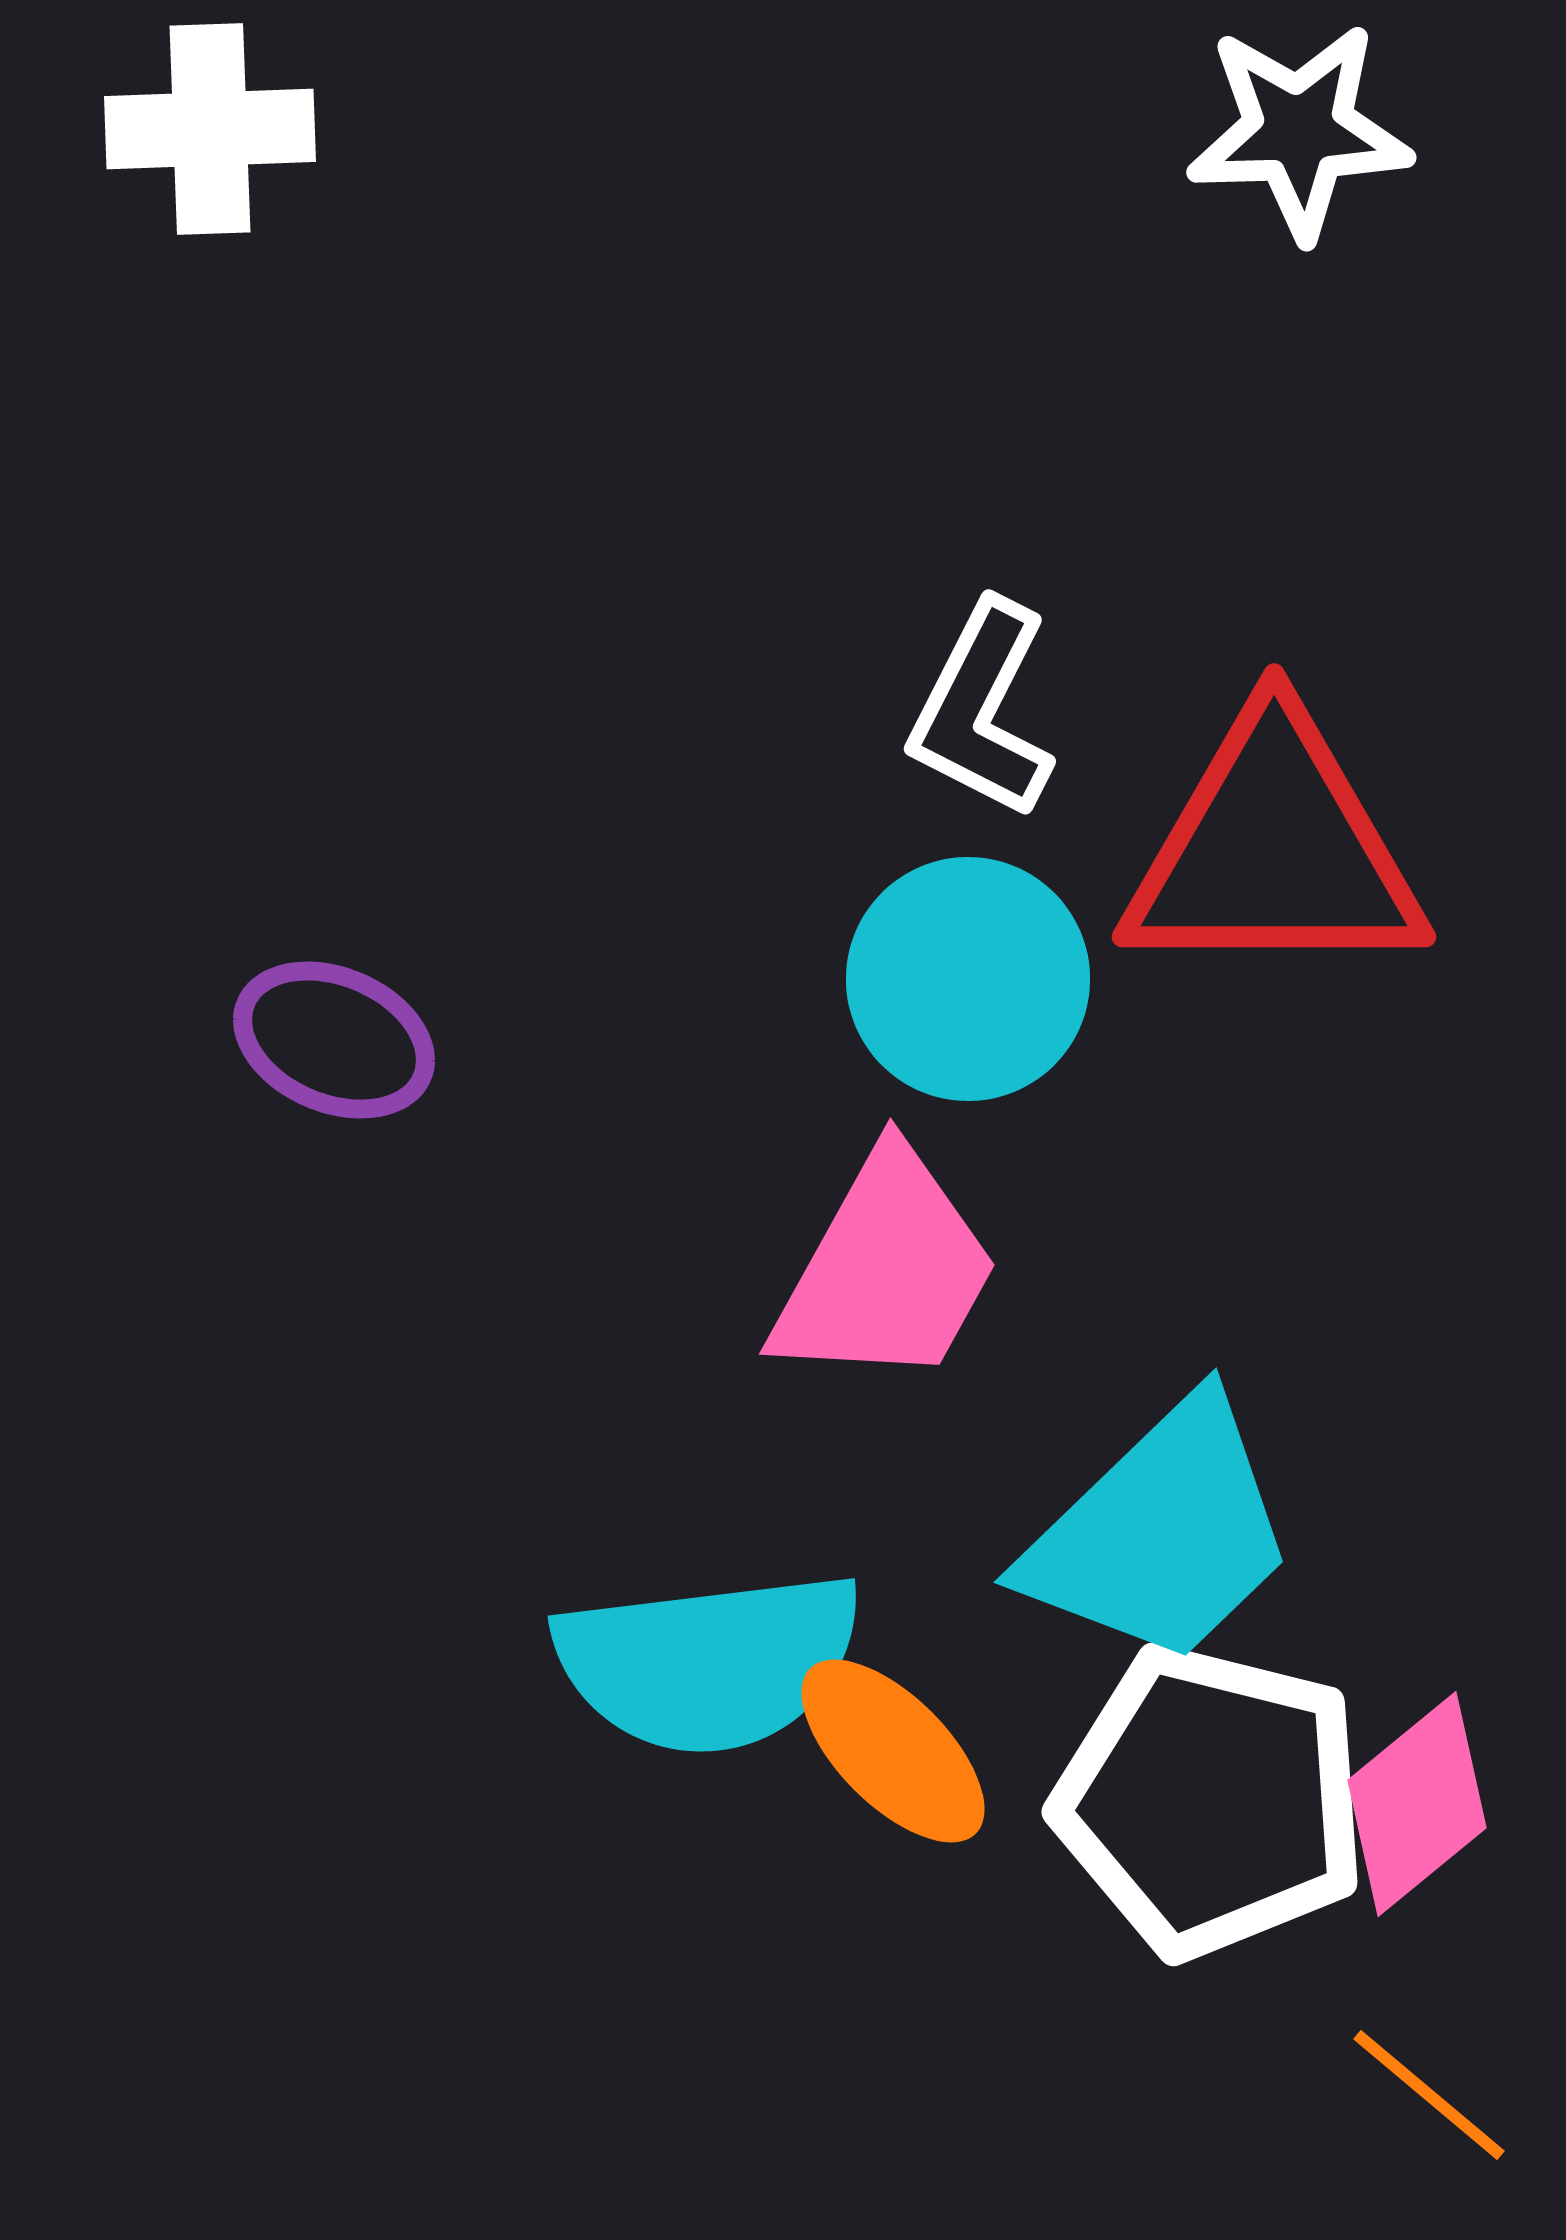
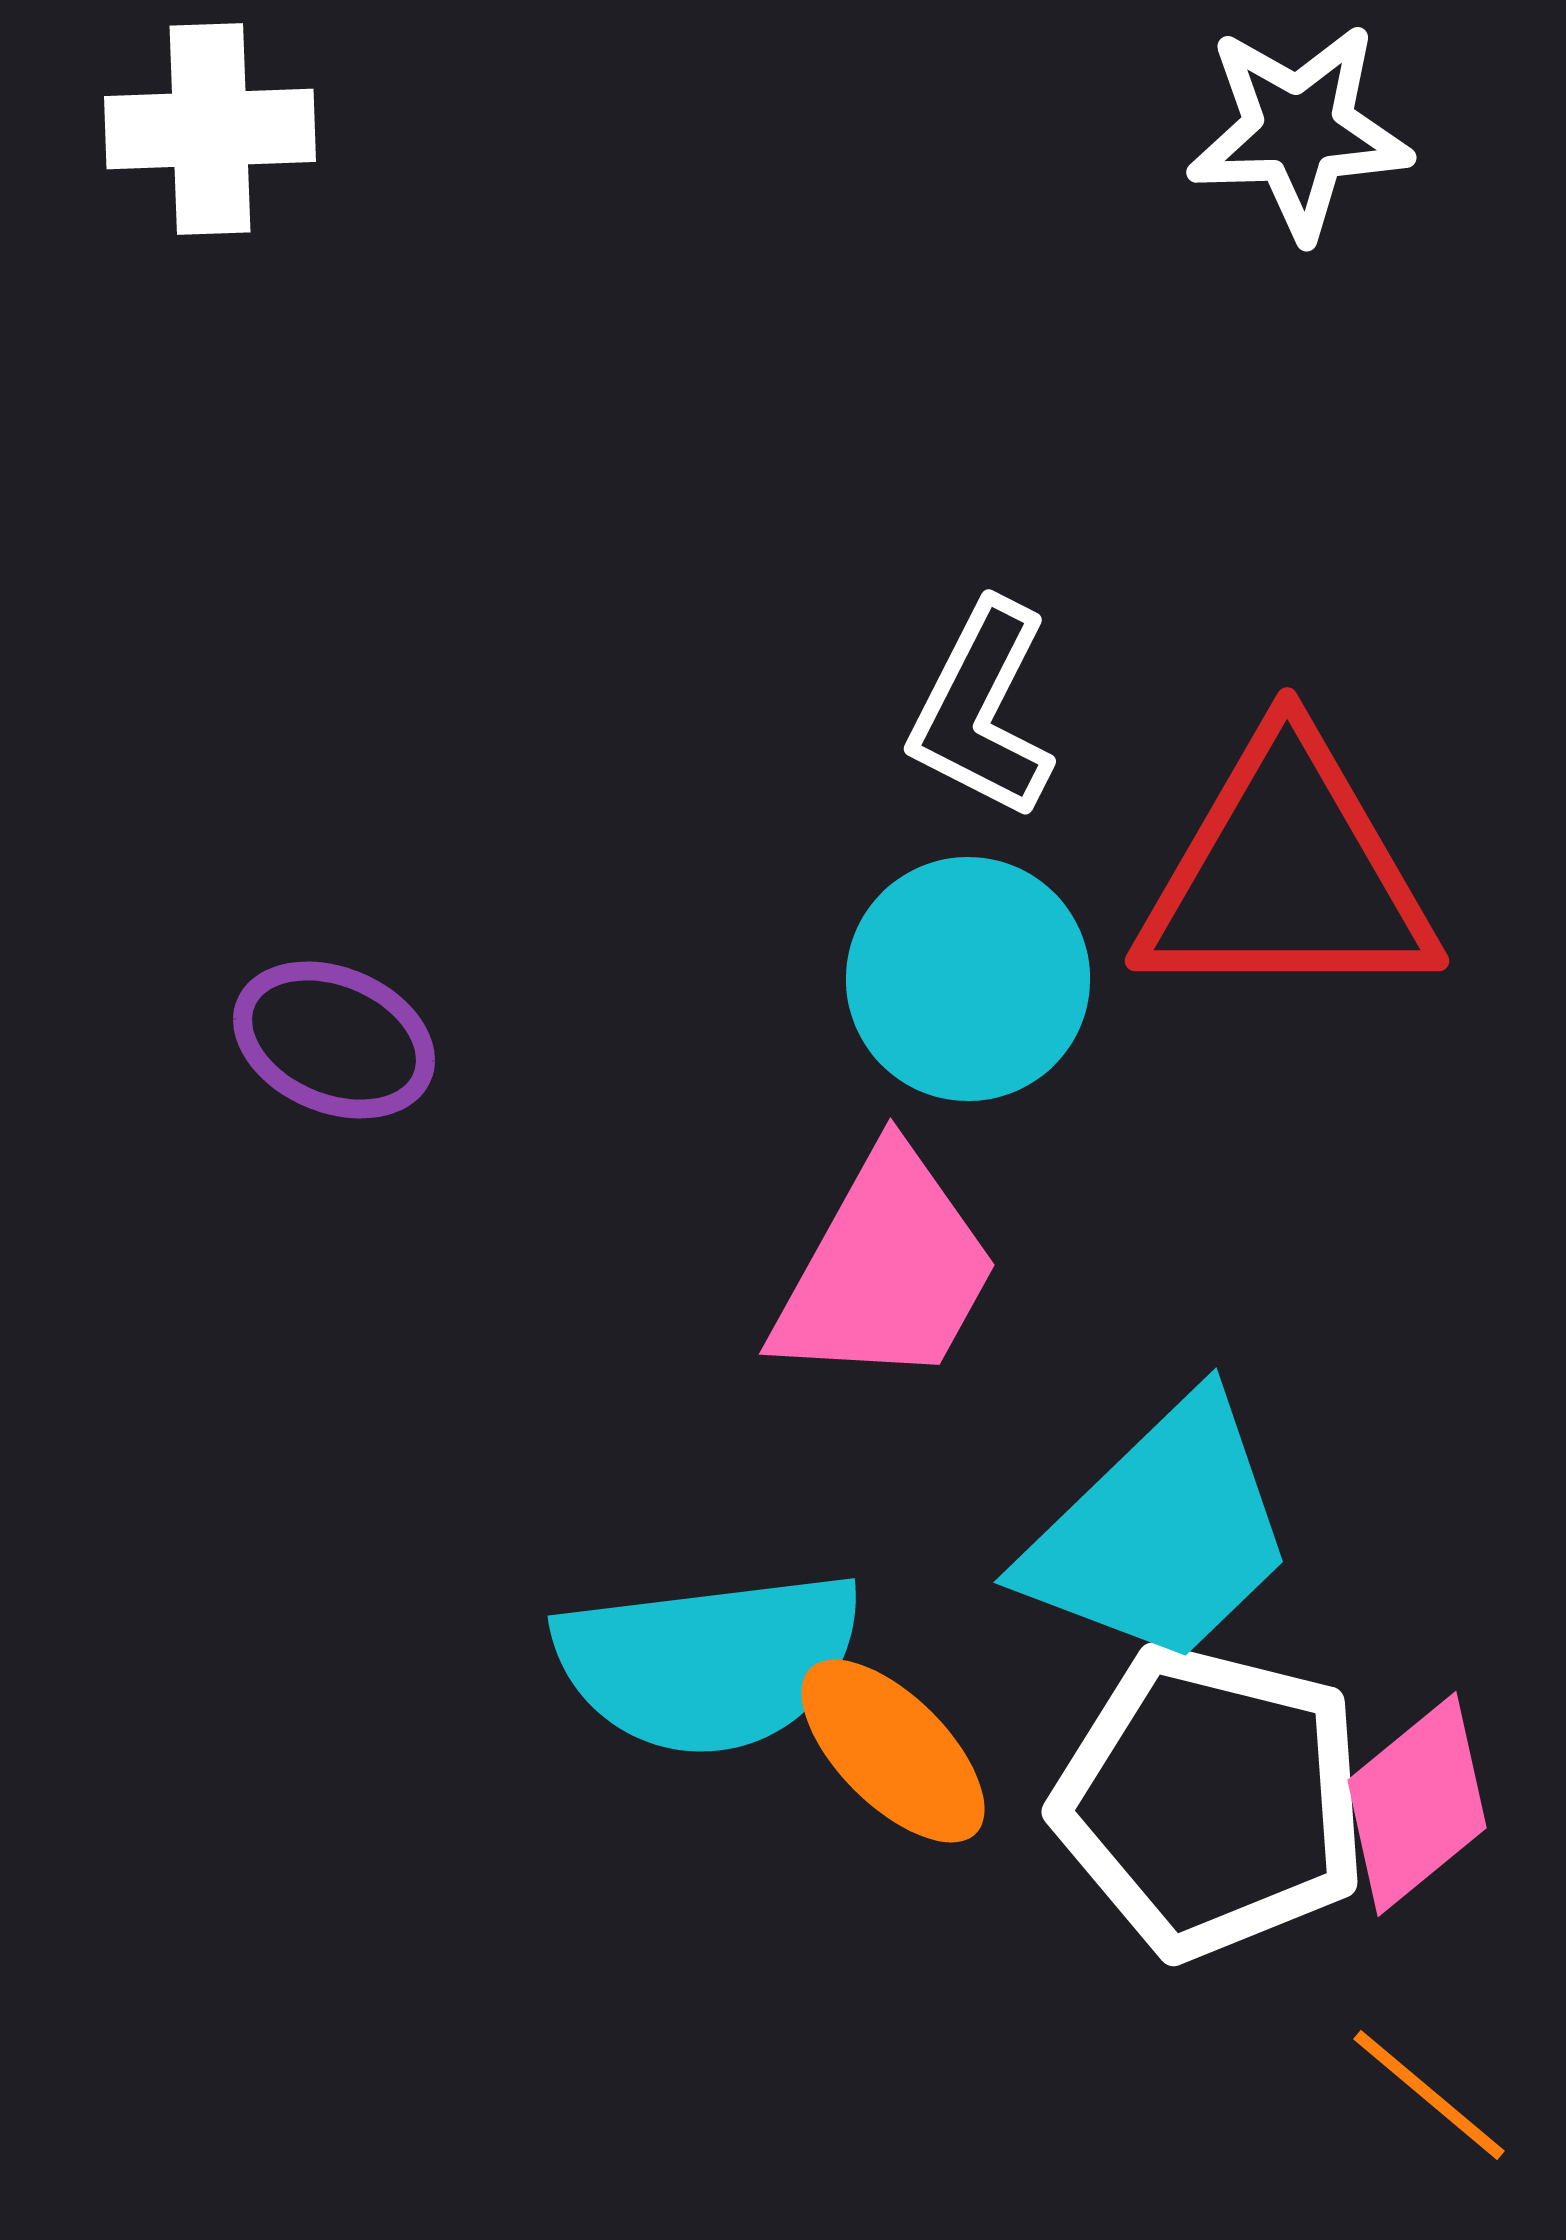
red triangle: moved 13 px right, 24 px down
